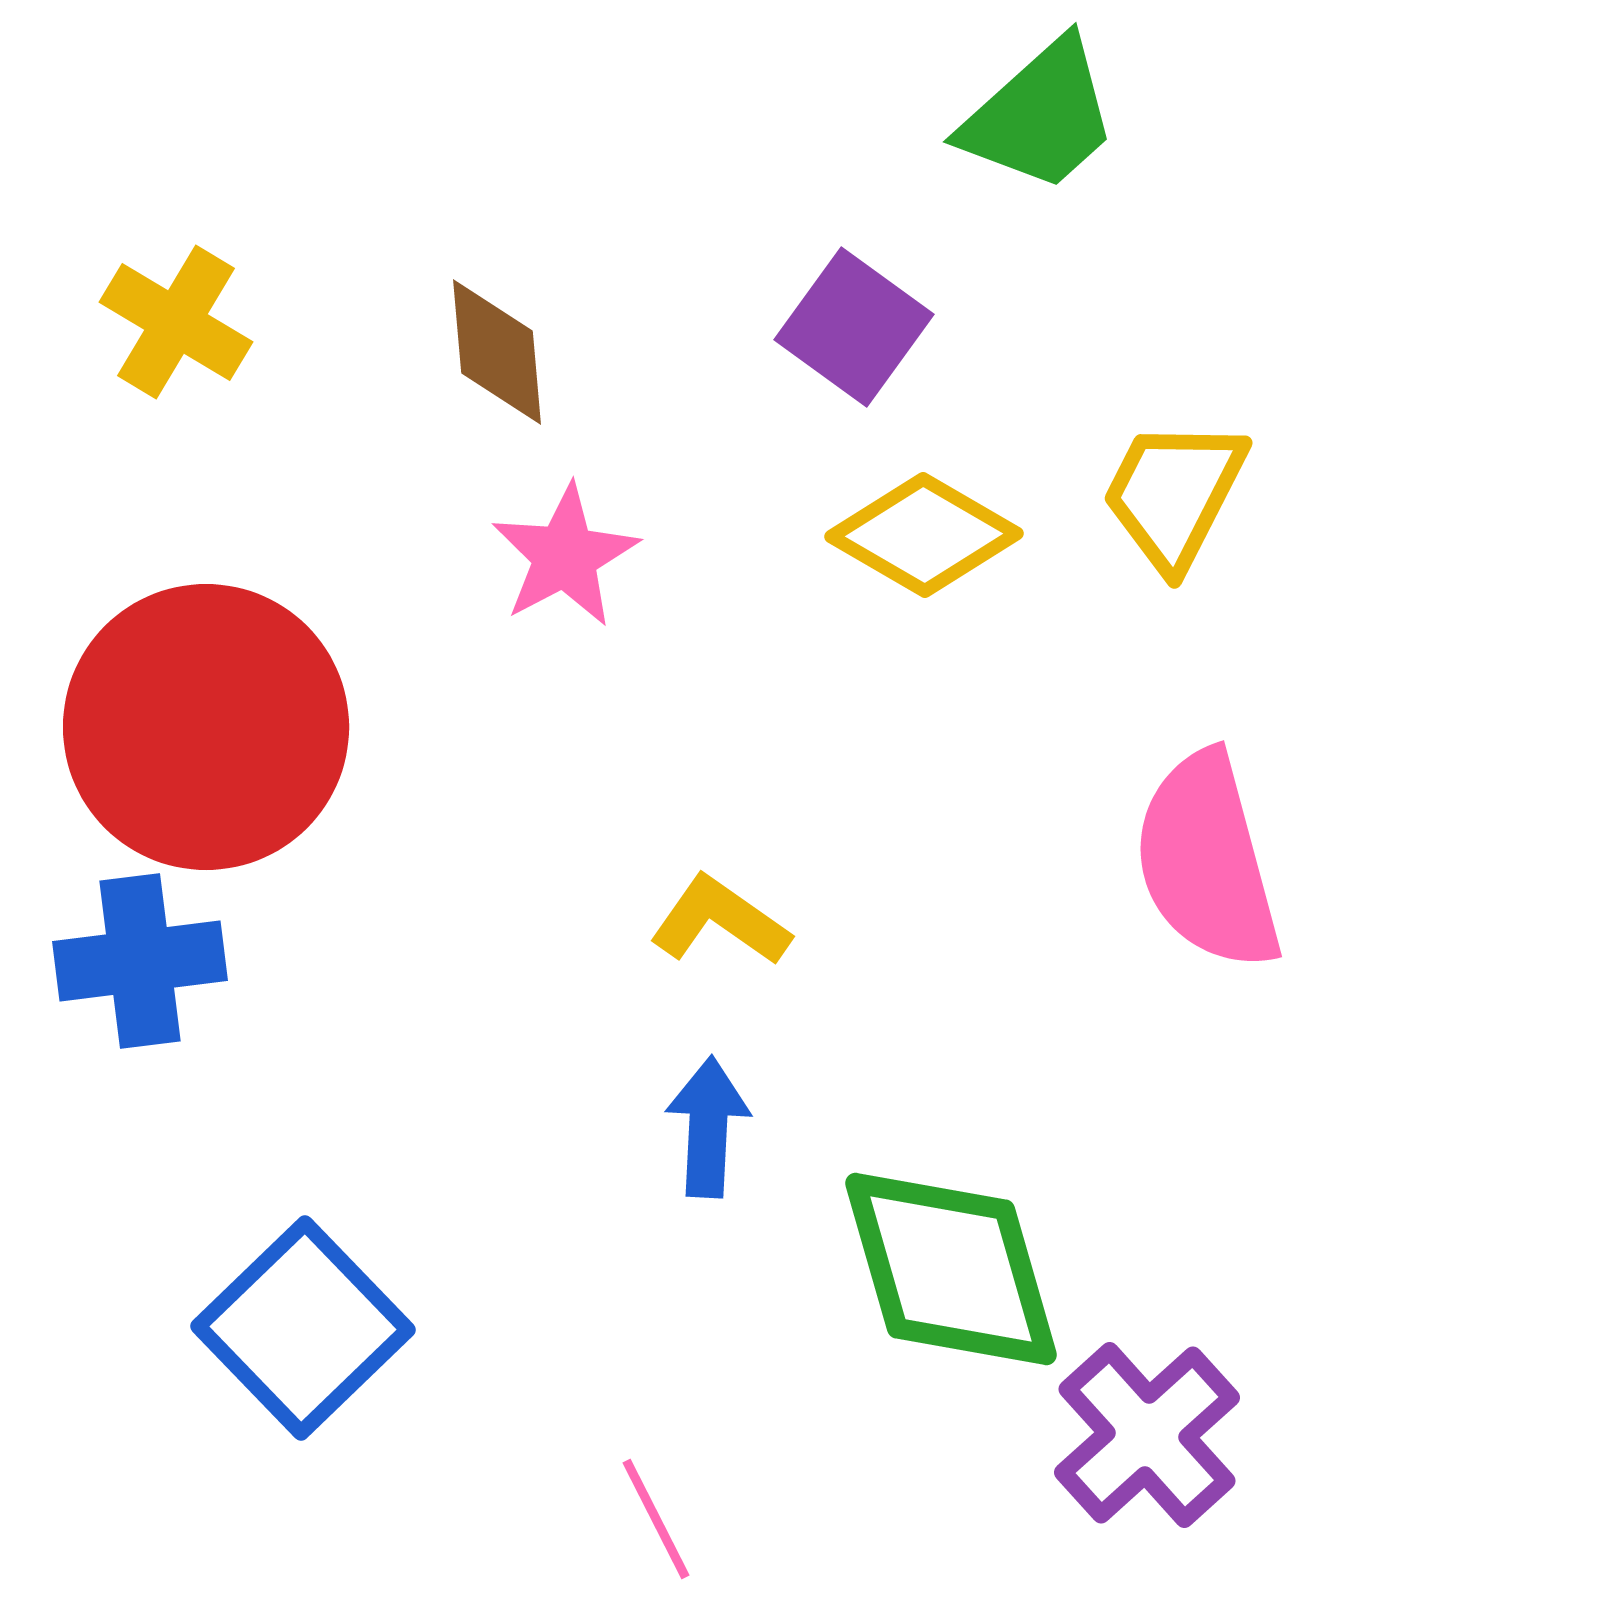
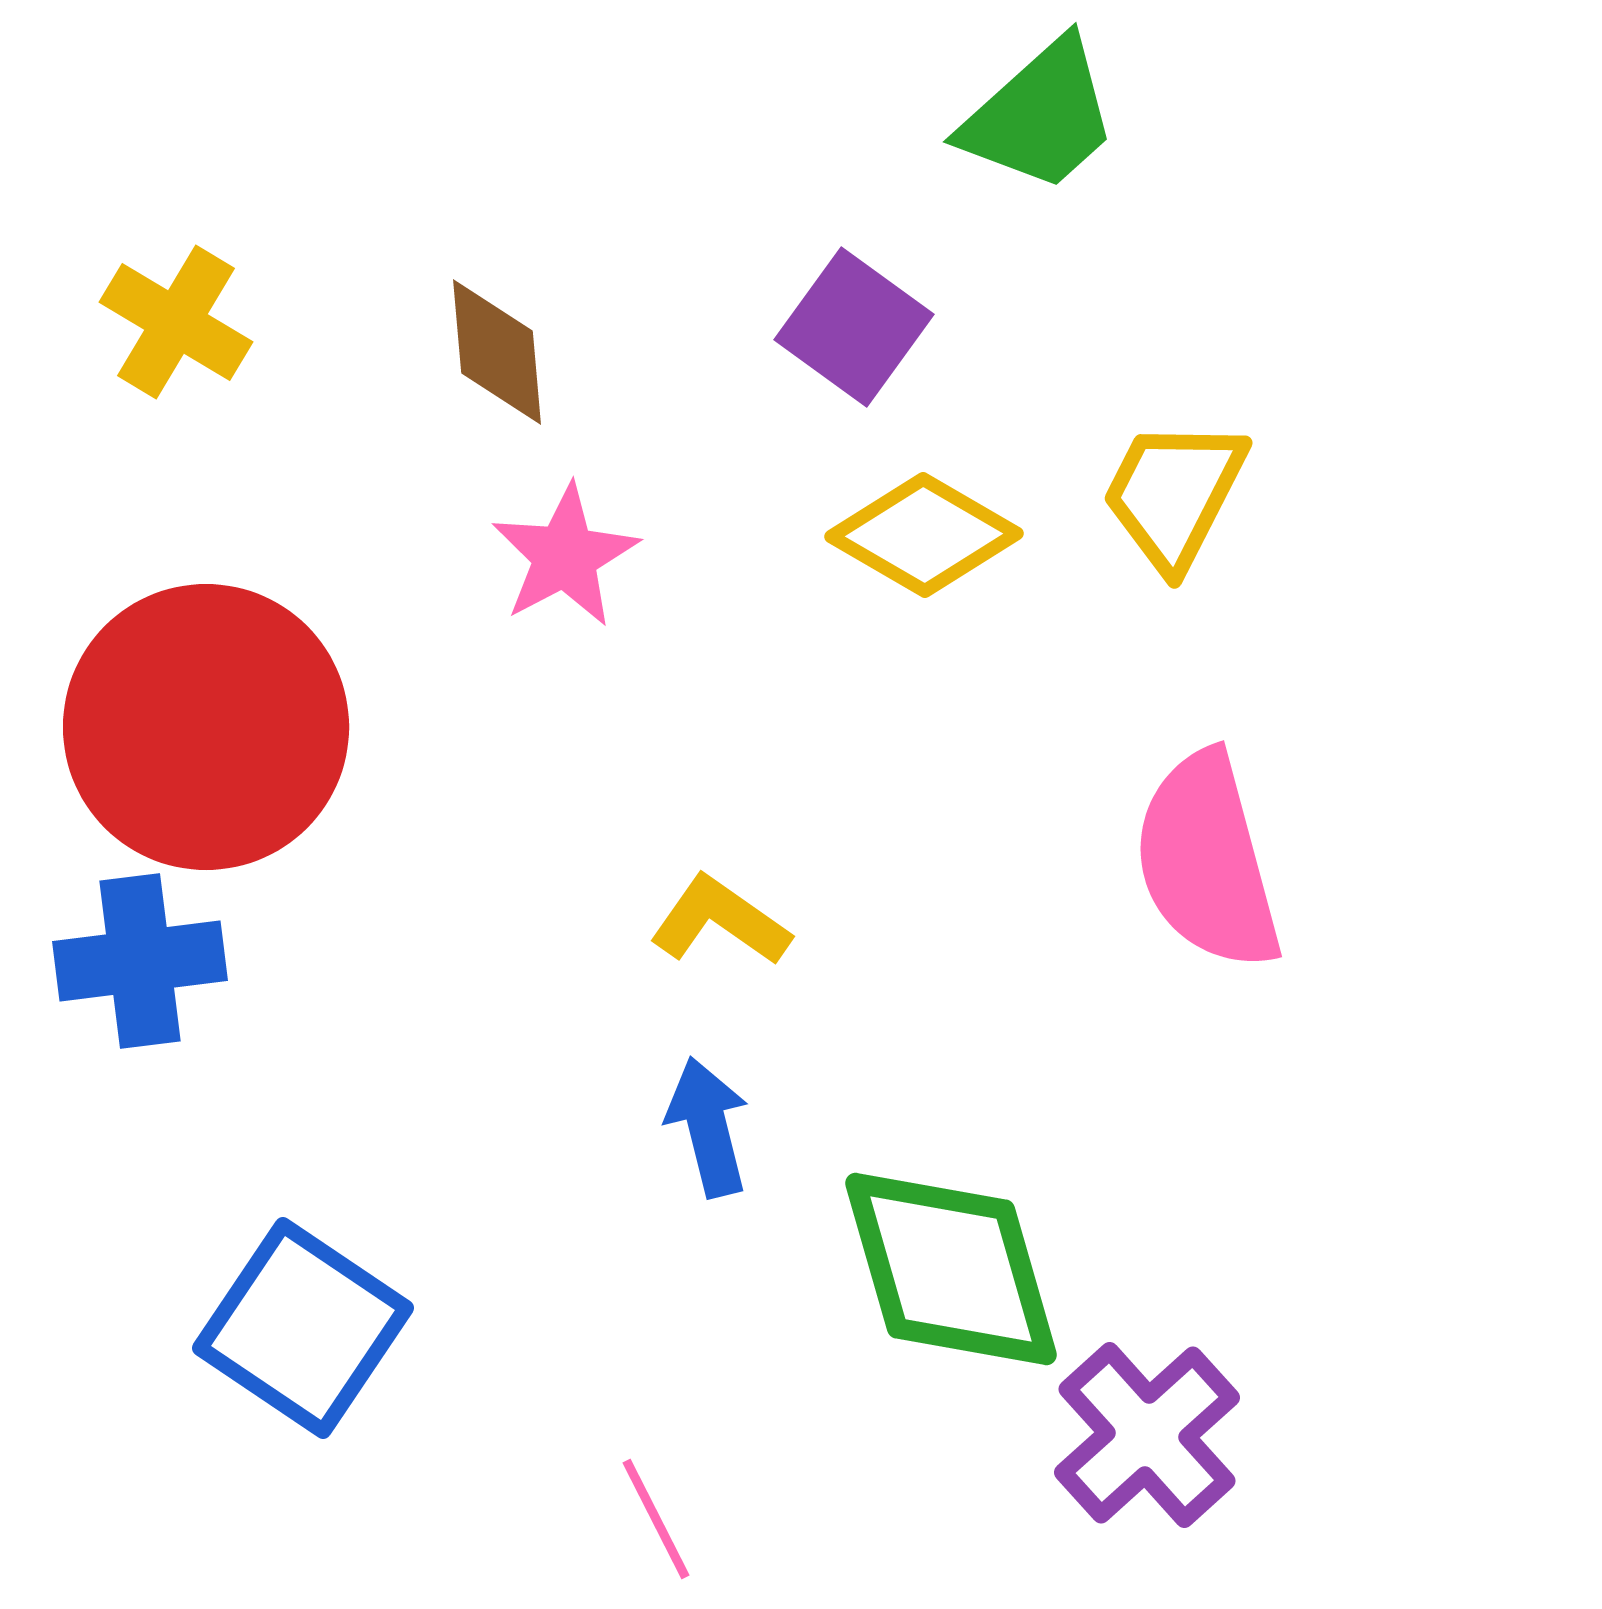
blue arrow: rotated 17 degrees counterclockwise
blue square: rotated 12 degrees counterclockwise
